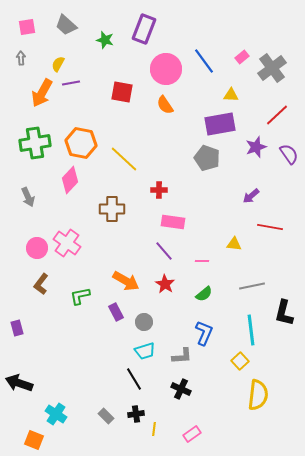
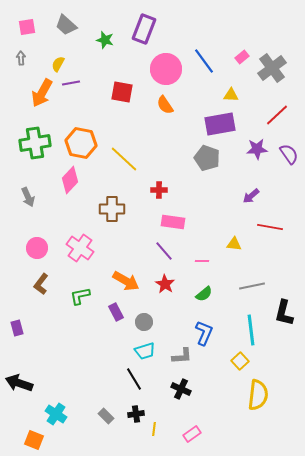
purple star at (256, 147): moved 1 px right, 2 px down; rotated 15 degrees clockwise
pink cross at (67, 243): moved 13 px right, 5 px down
